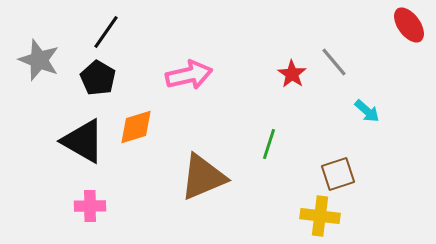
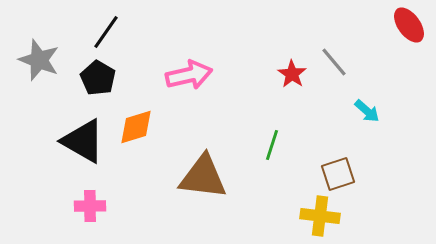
green line: moved 3 px right, 1 px down
brown triangle: rotated 30 degrees clockwise
